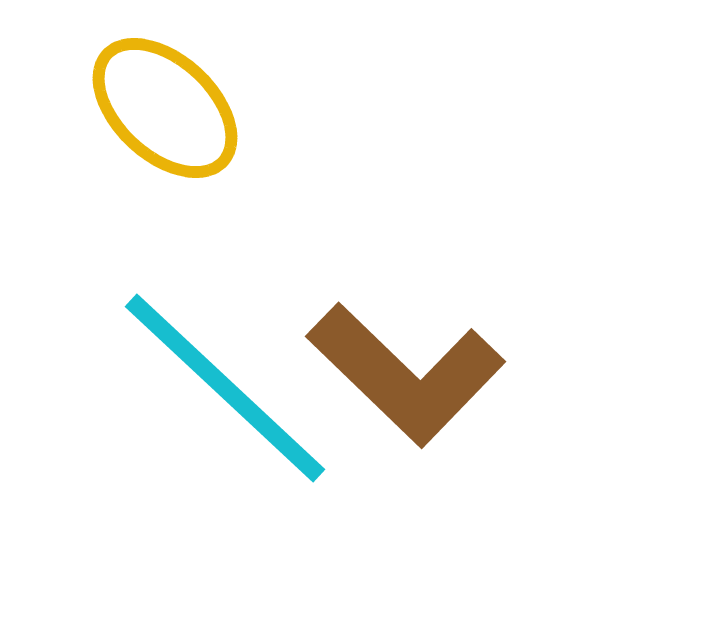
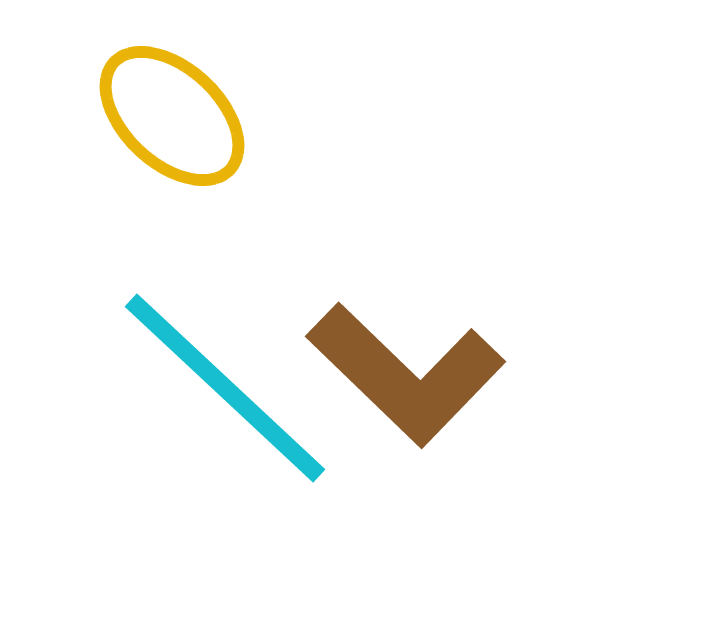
yellow ellipse: moved 7 px right, 8 px down
